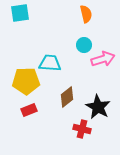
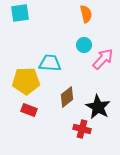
pink arrow: rotated 30 degrees counterclockwise
red rectangle: rotated 42 degrees clockwise
